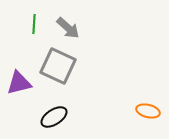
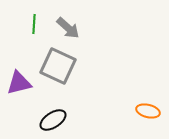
black ellipse: moved 1 px left, 3 px down
